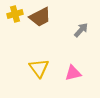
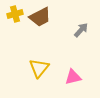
yellow triangle: rotated 15 degrees clockwise
pink triangle: moved 4 px down
